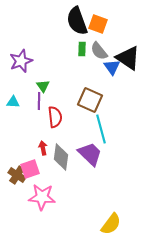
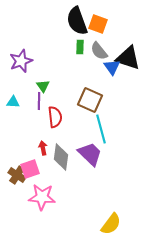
green rectangle: moved 2 px left, 2 px up
black triangle: rotated 16 degrees counterclockwise
